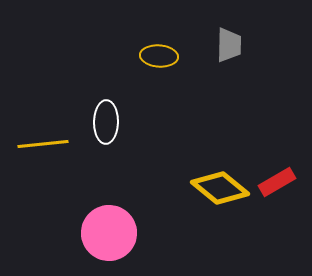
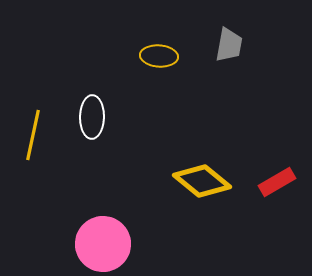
gray trapezoid: rotated 9 degrees clockwise
white ellipse: moved 14 px left, 5 px up
yellow line: moved 10 px left, 9 px up; rotated 72 degrees counterclockwise
yellow diamond: moved 18 px left, 7 px up
pink circle: moved 6 px left, 11 px down
